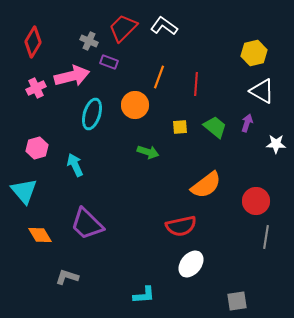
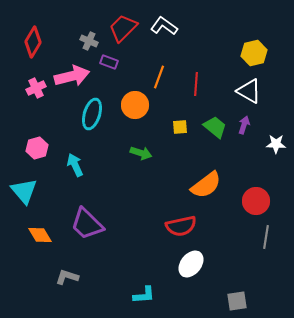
white triangle: moved 13 px left
purple arrow: moved 3 px left, 2 px down
green arrow: moved 7 px left, 1 px down
